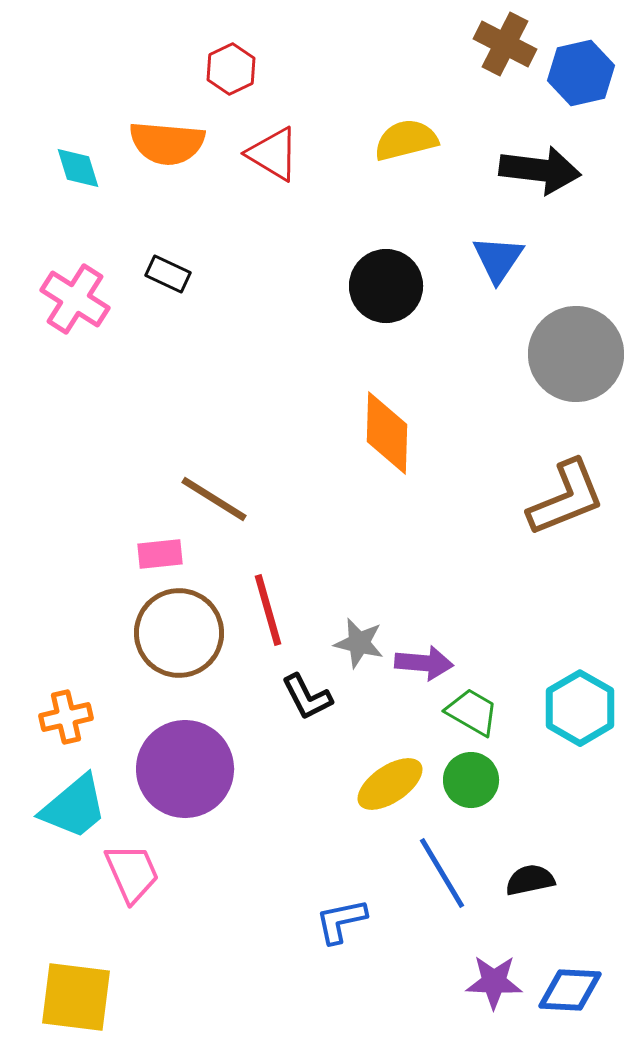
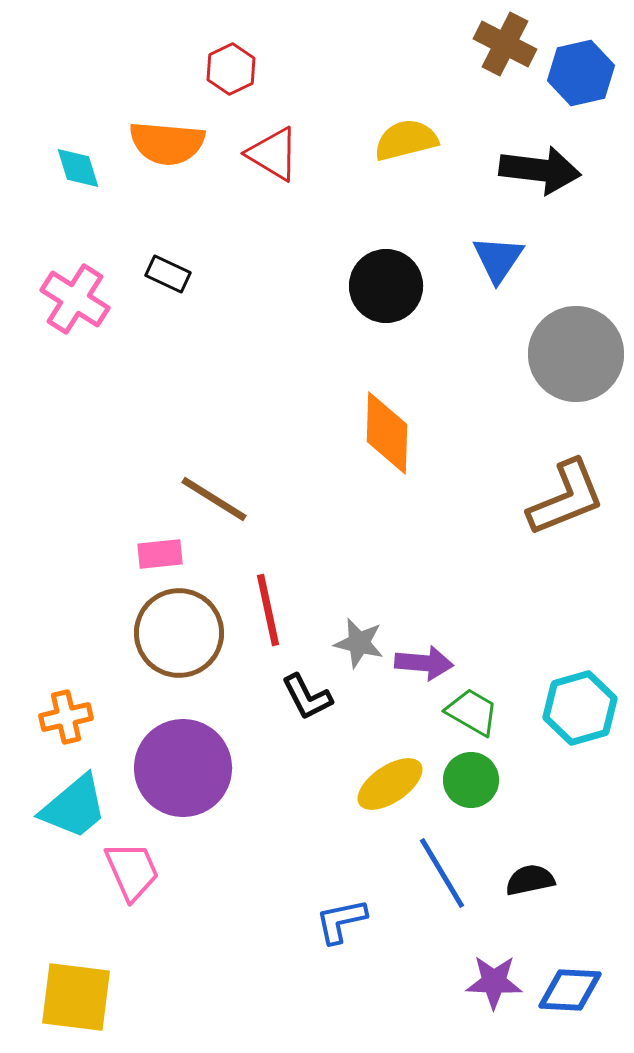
red line: rotated 4 degrees clockwise
cyan hexagon: rotated 14 degrees clockwise
purple circle: moved 2 px left, 1 px up
pink trapezoid: moved 2 px up
